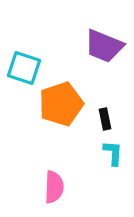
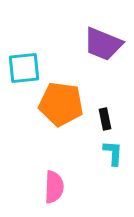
purple trapezoid: moved 1 px left, 2 px up
cyan square: rotated 24 degrees counterclockwise
orange pentagon: rotated 27 degrees clockwise
